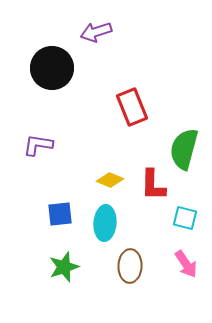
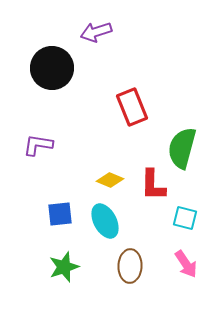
green semicircle: moved 2 px left, 1 px up
cyan ellipse: moved 2 px up; rotated 32 degrees counterclockwise
